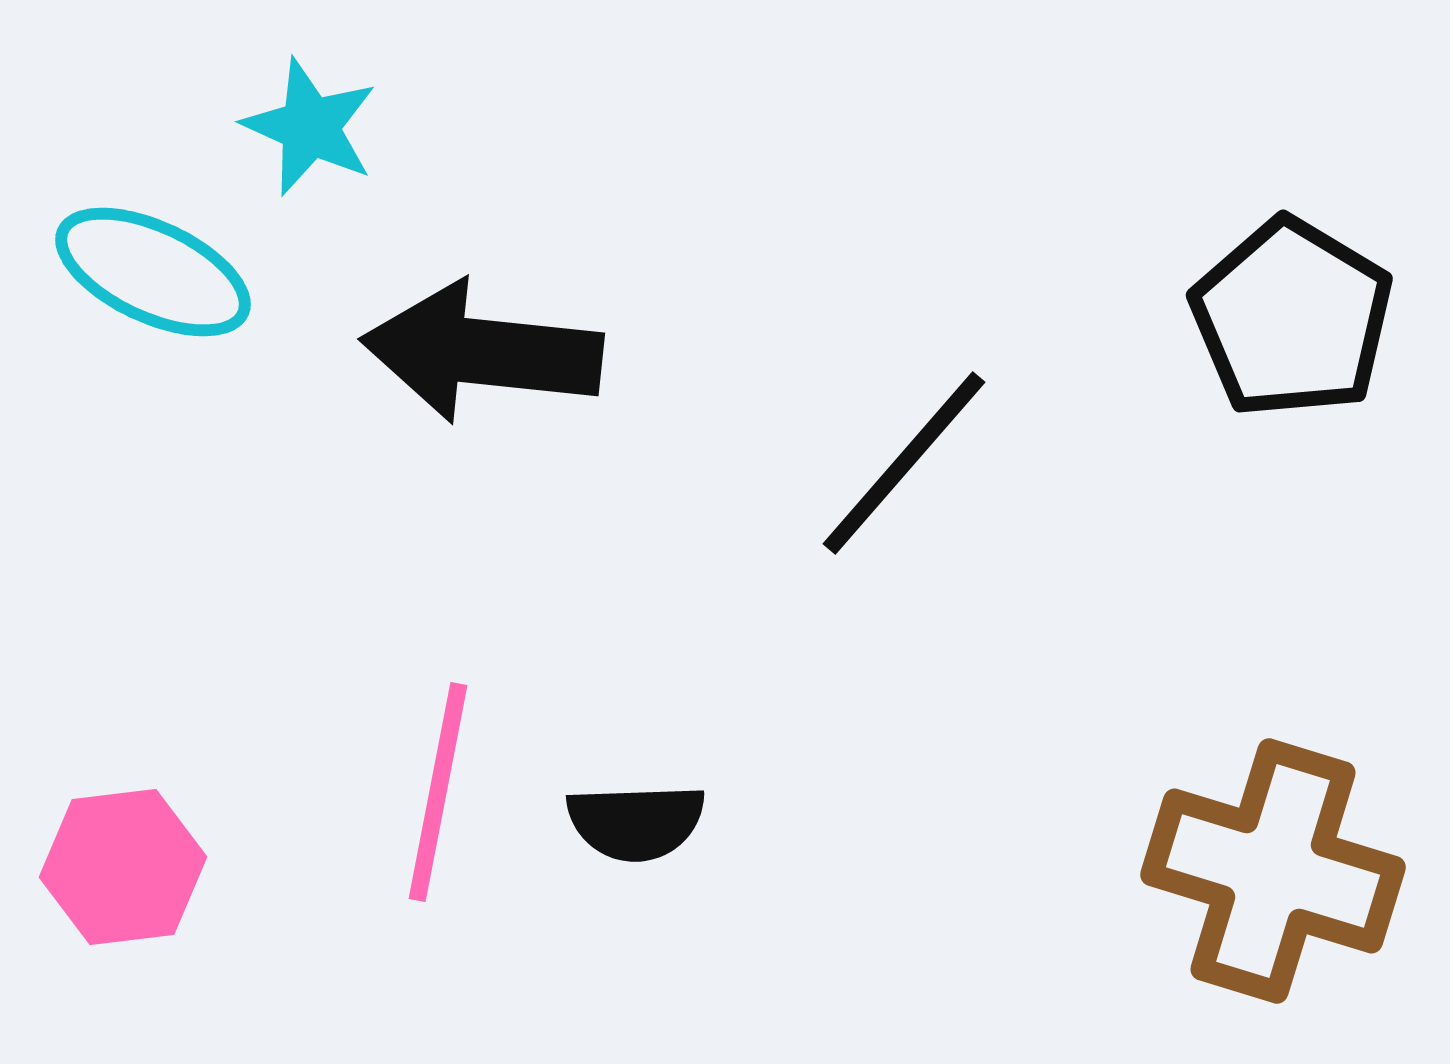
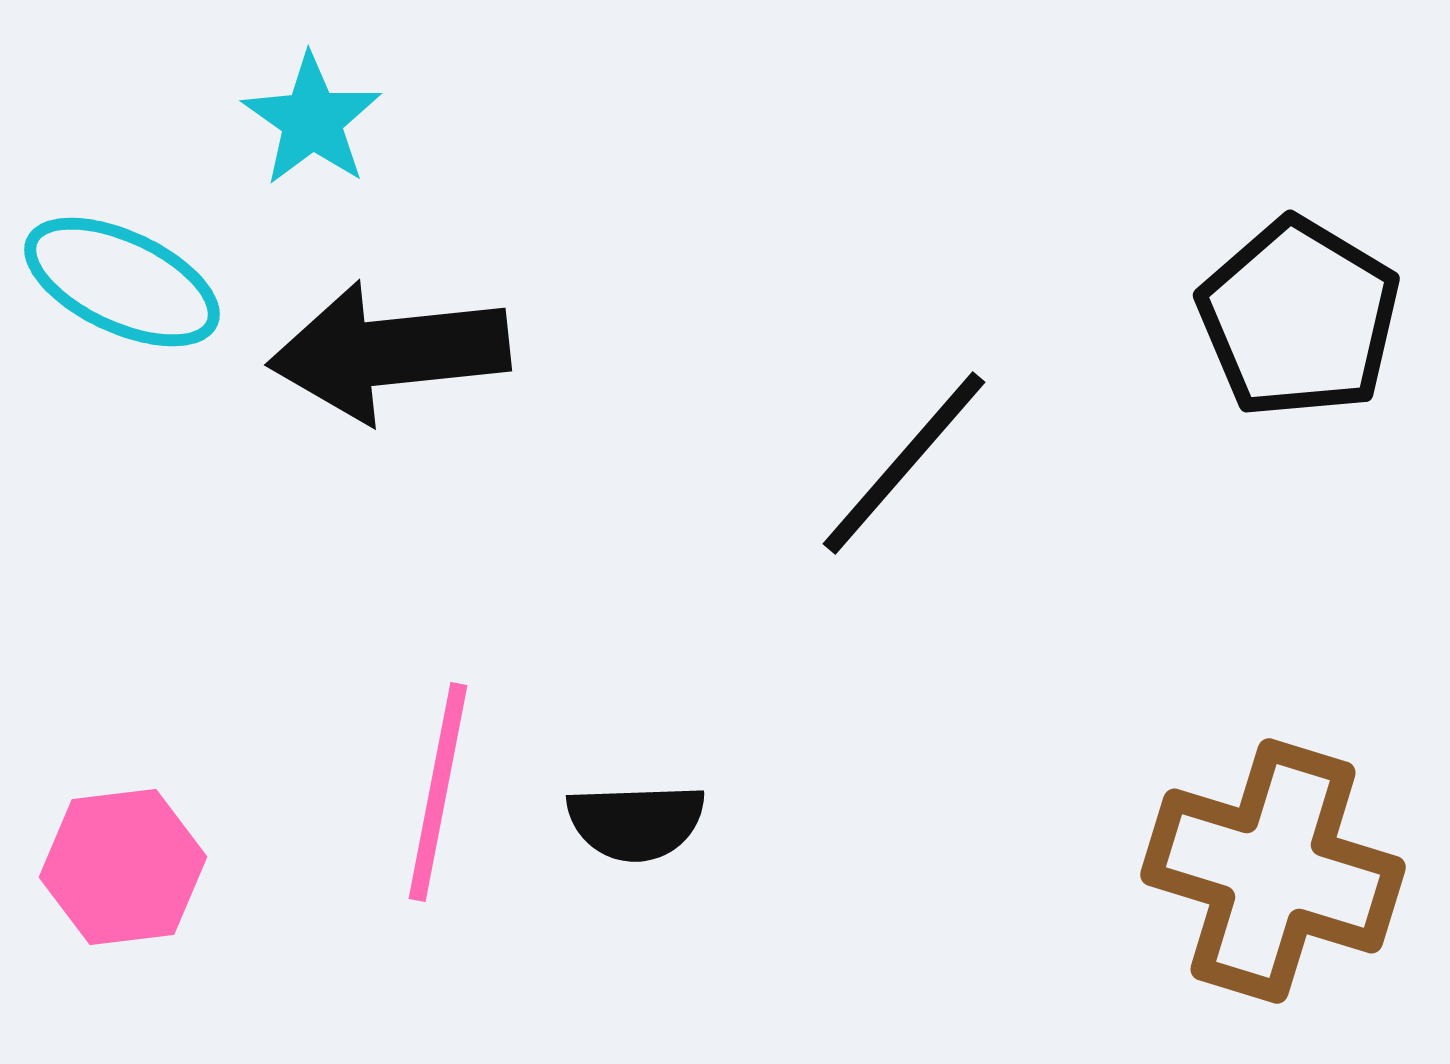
cyan star: moved 2 px right, 7 px up; rotated 11 degrees clockwise
cyan ellipse: moved 31 px left, 10 px down
black pentagon: moved 7 px right
black arrow: moved 93 px left; rotated 12 degrees counterclockwise
